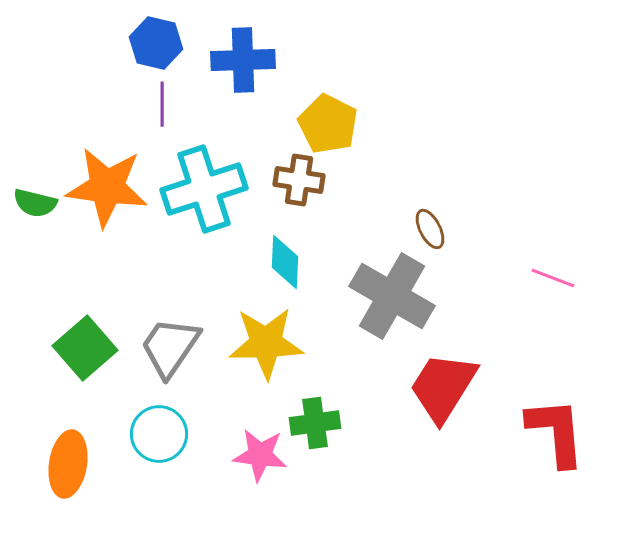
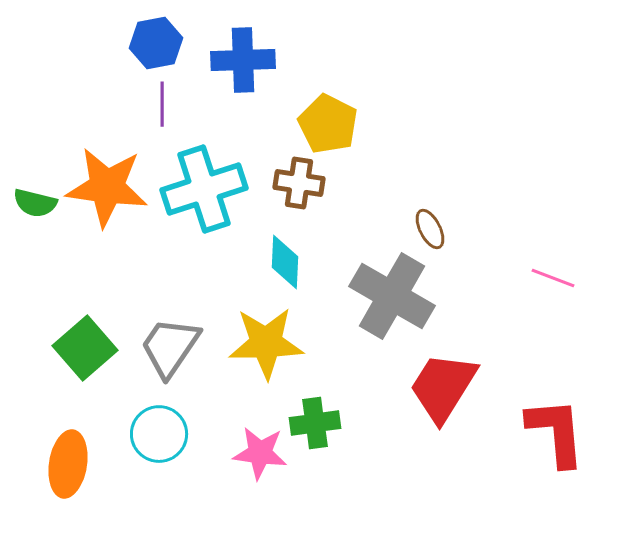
blue hexagon: rotated 24 degrees counterclockwise
brown cross: moved 3 px down
pink star: moved 2 px up
